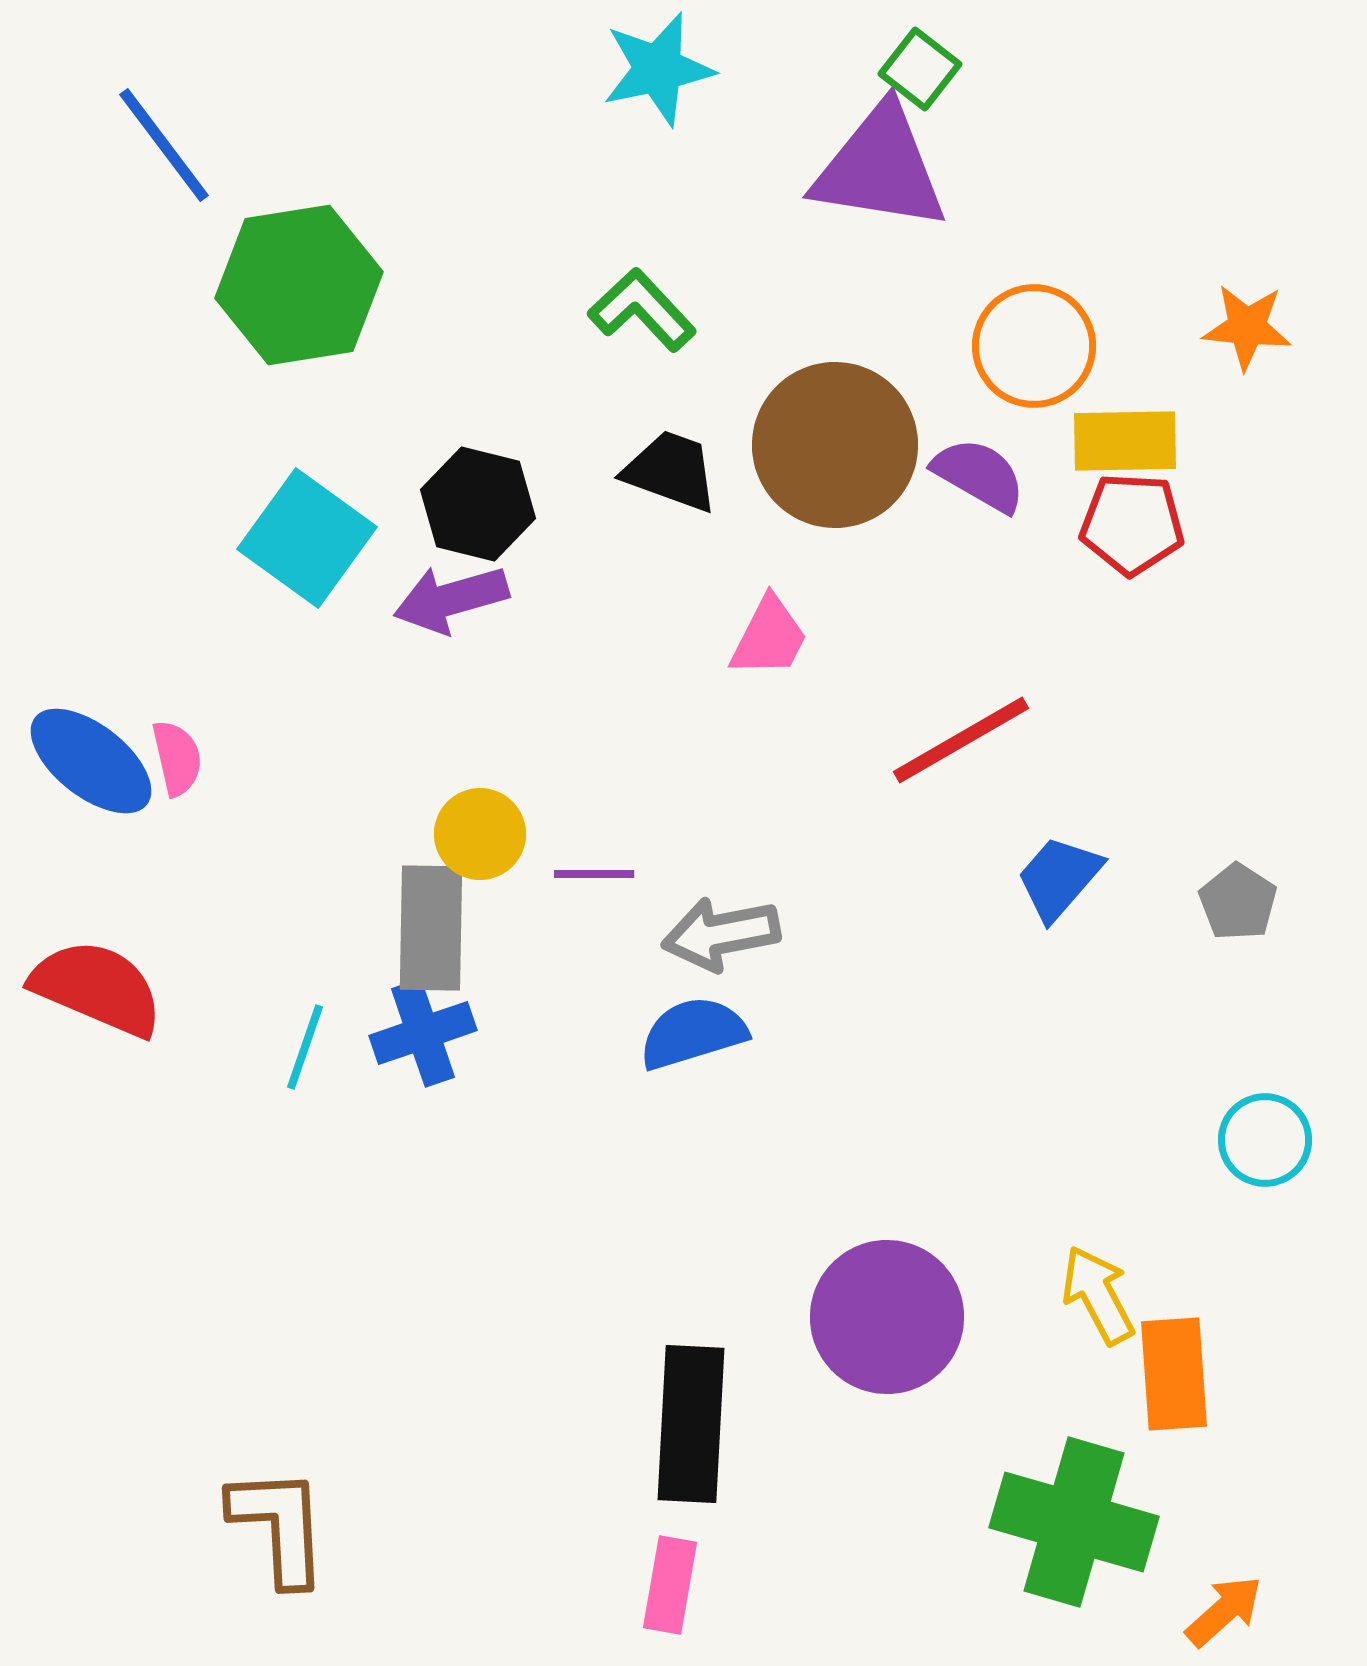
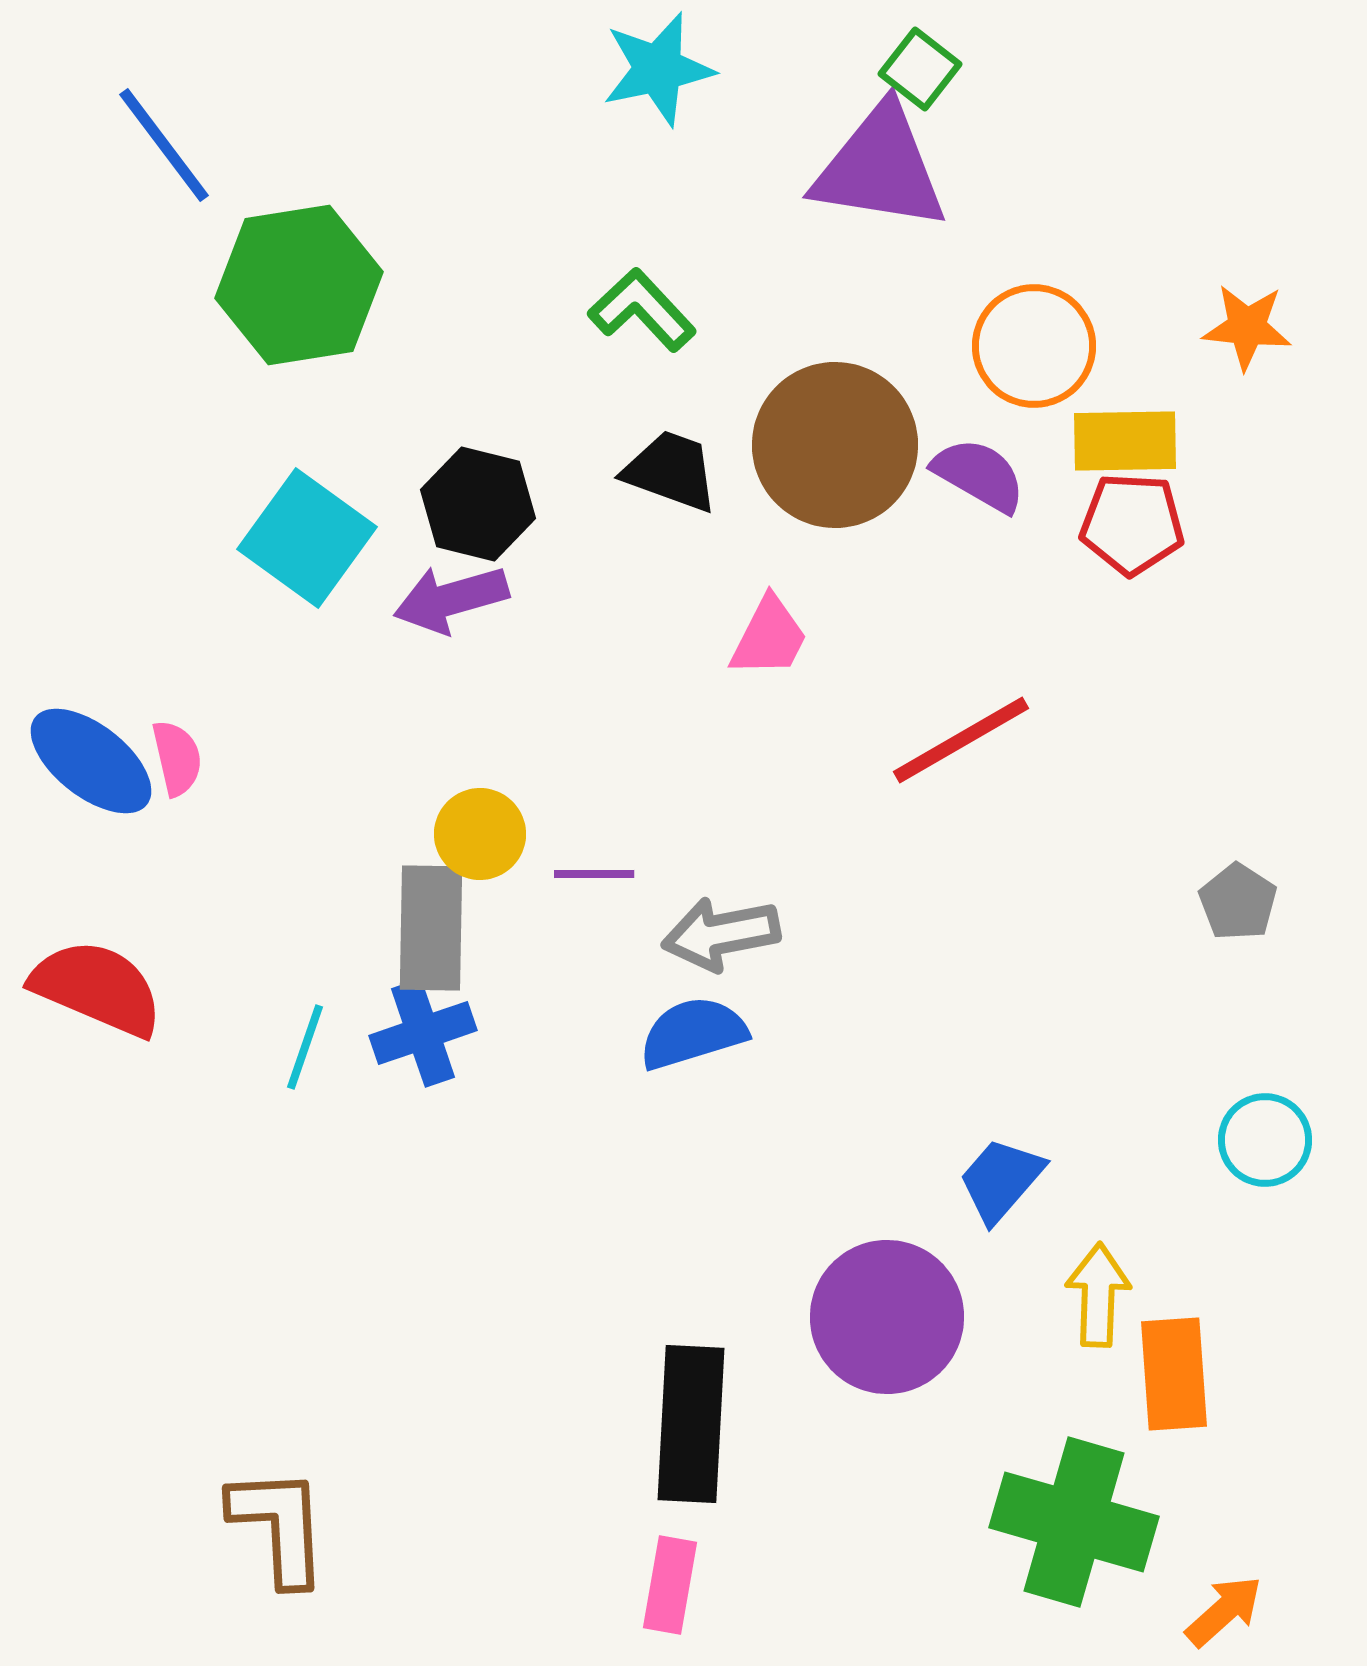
blue trapezoid: moved 58 px left, 302 px down
yellow arrow: rotated 30 degrees clockwise
